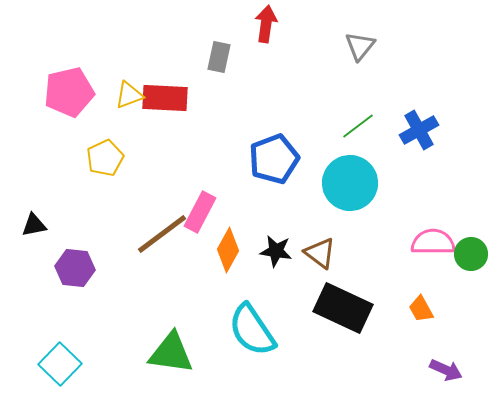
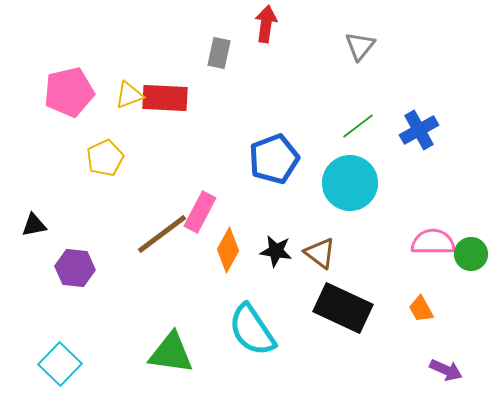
gray rectangle: moved 4 px up
